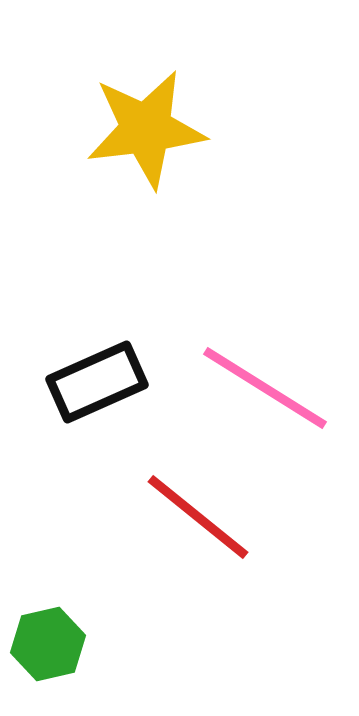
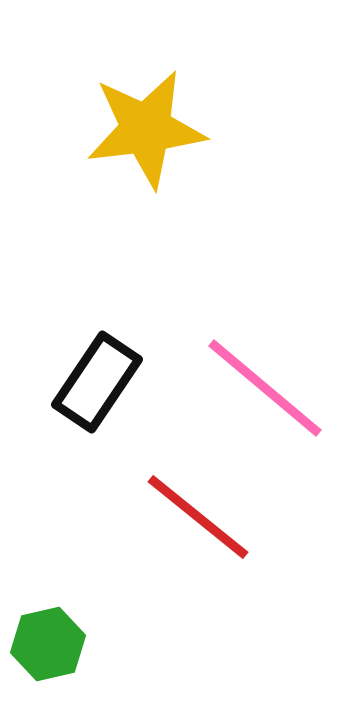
black rectangle: rotated 32 degrees counterclockwise
pink line: rotated 8 degrees clockwise
